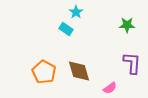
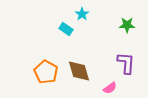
cyan star: moved 6 px right, 2 px down
purple L-shape: moved 6 px left
orange pentagon: moved 2 px right
